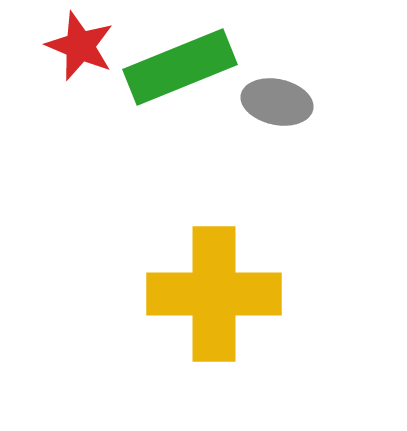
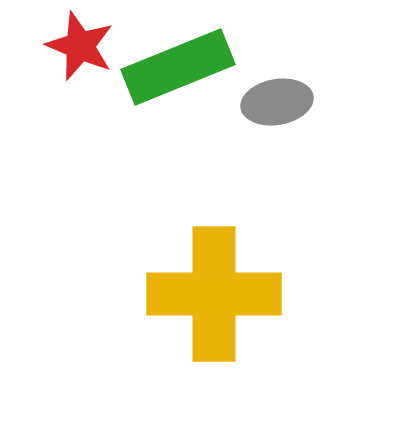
green rectangle: moved 2 px left
gray ellipse: rotated 22 degrees counterclockwise
